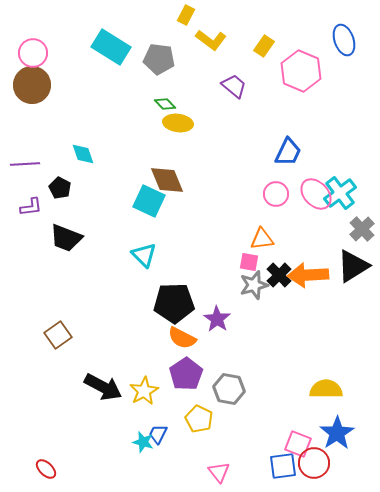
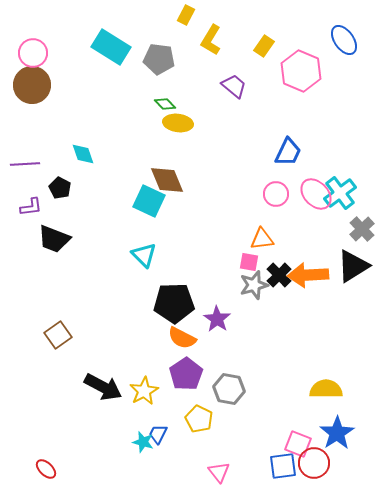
yellow L-shape at (211, 40): rotated 84 degrees clockwise
blue ellipse at (344, 40): rotated 16 degrees counterclockwise
black trapezoid at (66, 238): moved 12 px left, 1 px down
